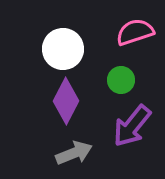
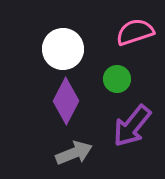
green circle: moved 4 px left, 1 px up
